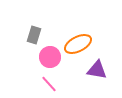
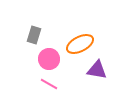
orange ellipse: moved 2 px right
pink circle: moved 1 px left, 2 px down
pink line: rotated 18 degrees counterclockwise
